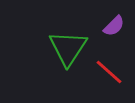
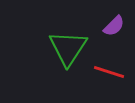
red line: rotated 24 degrees counterclockwise
